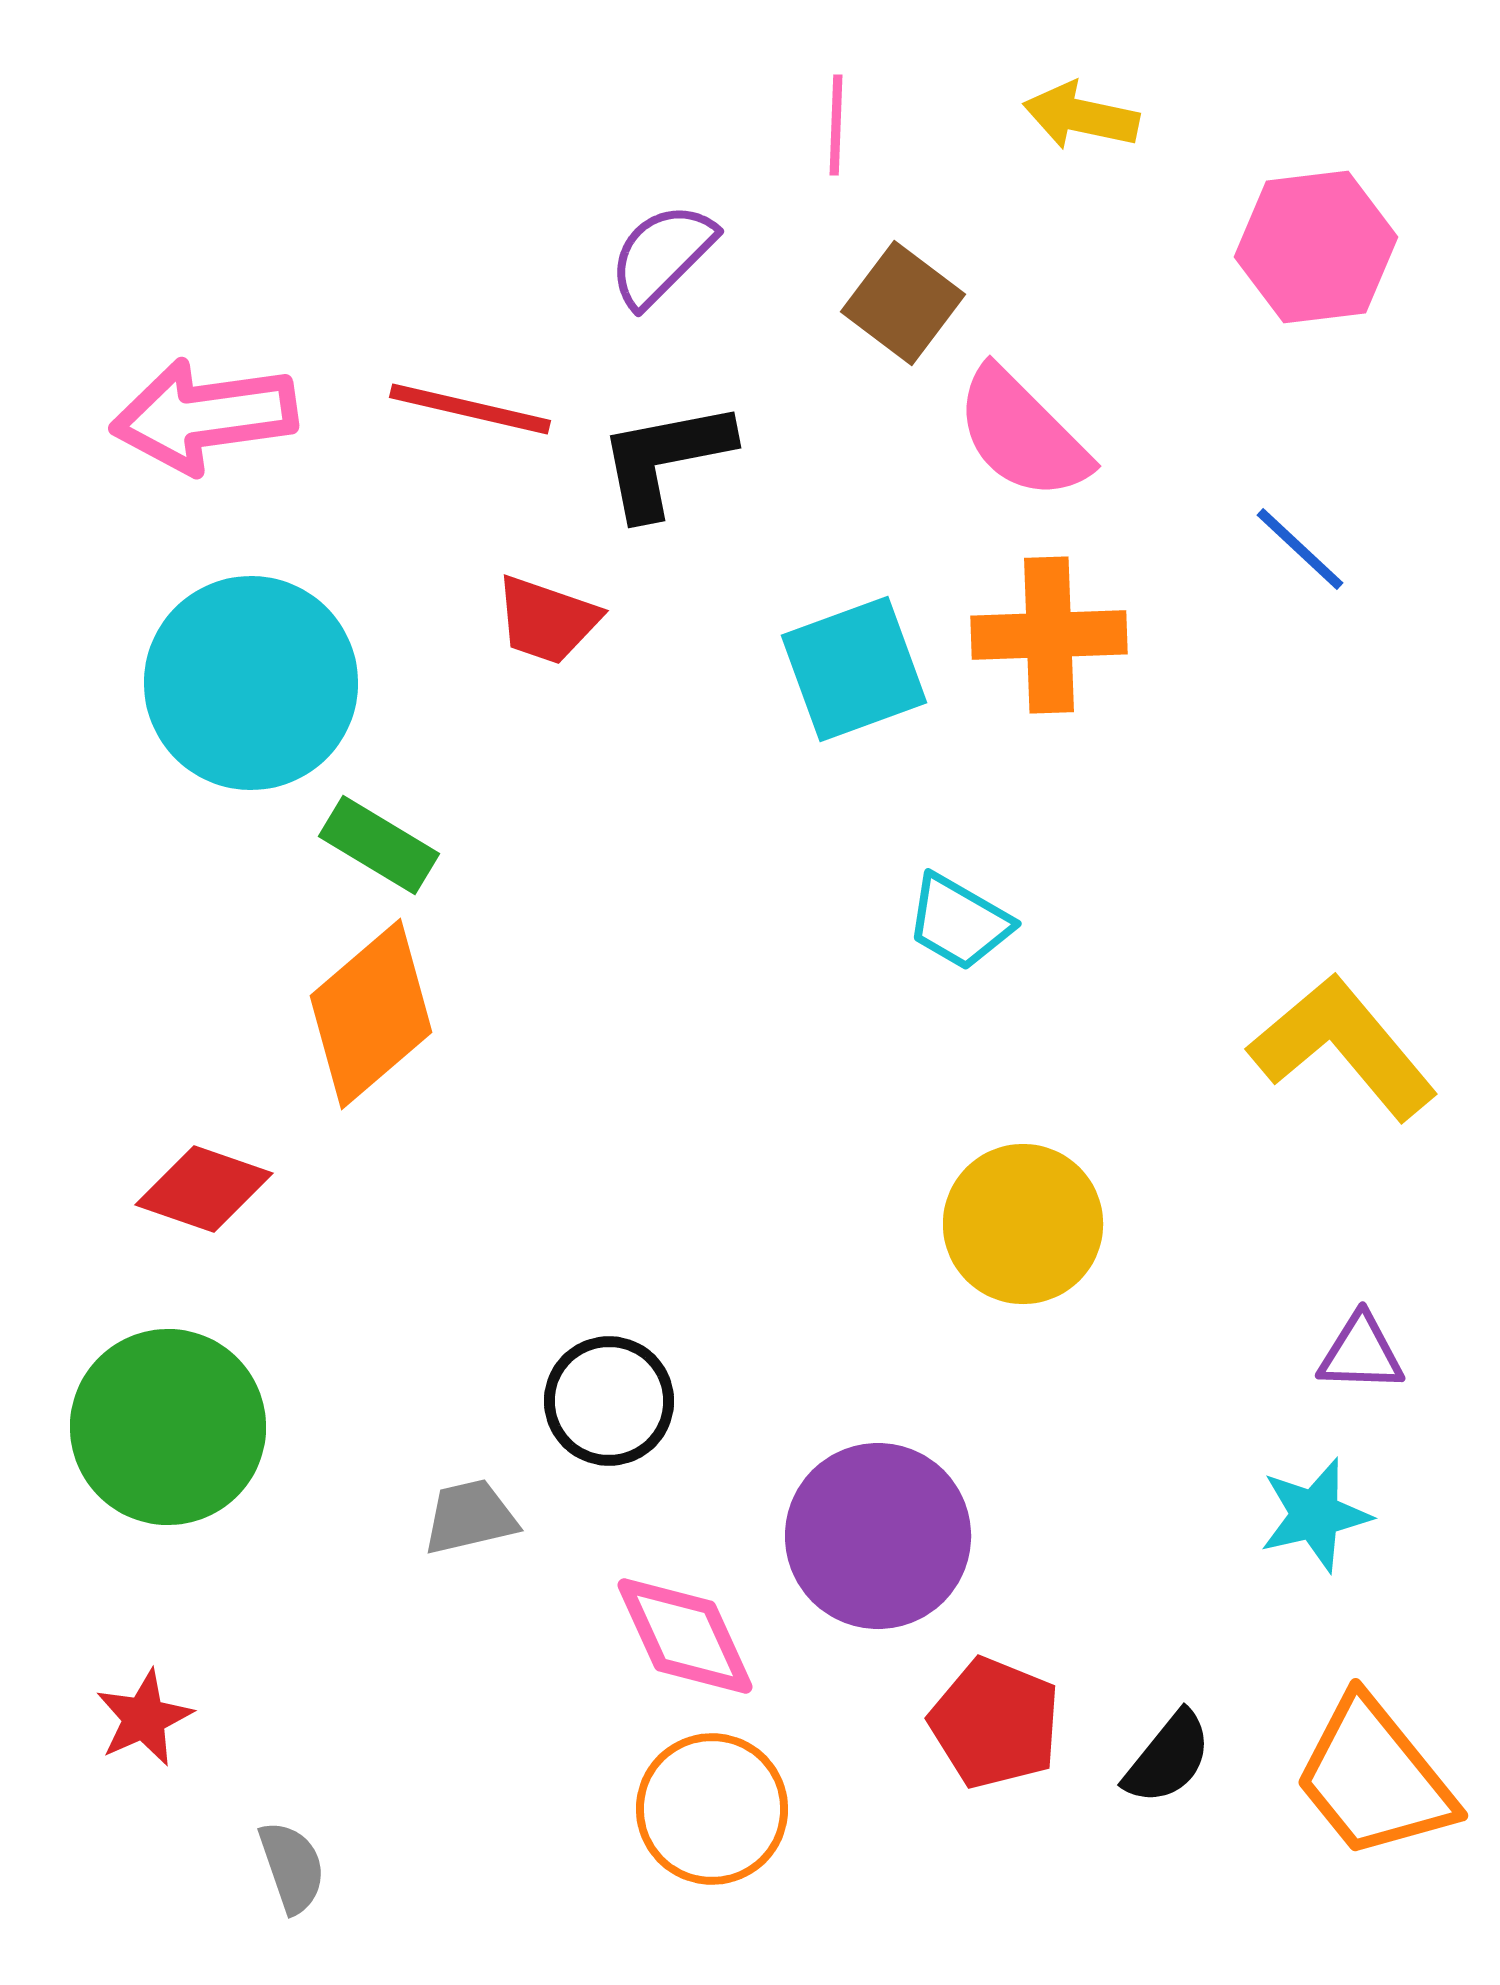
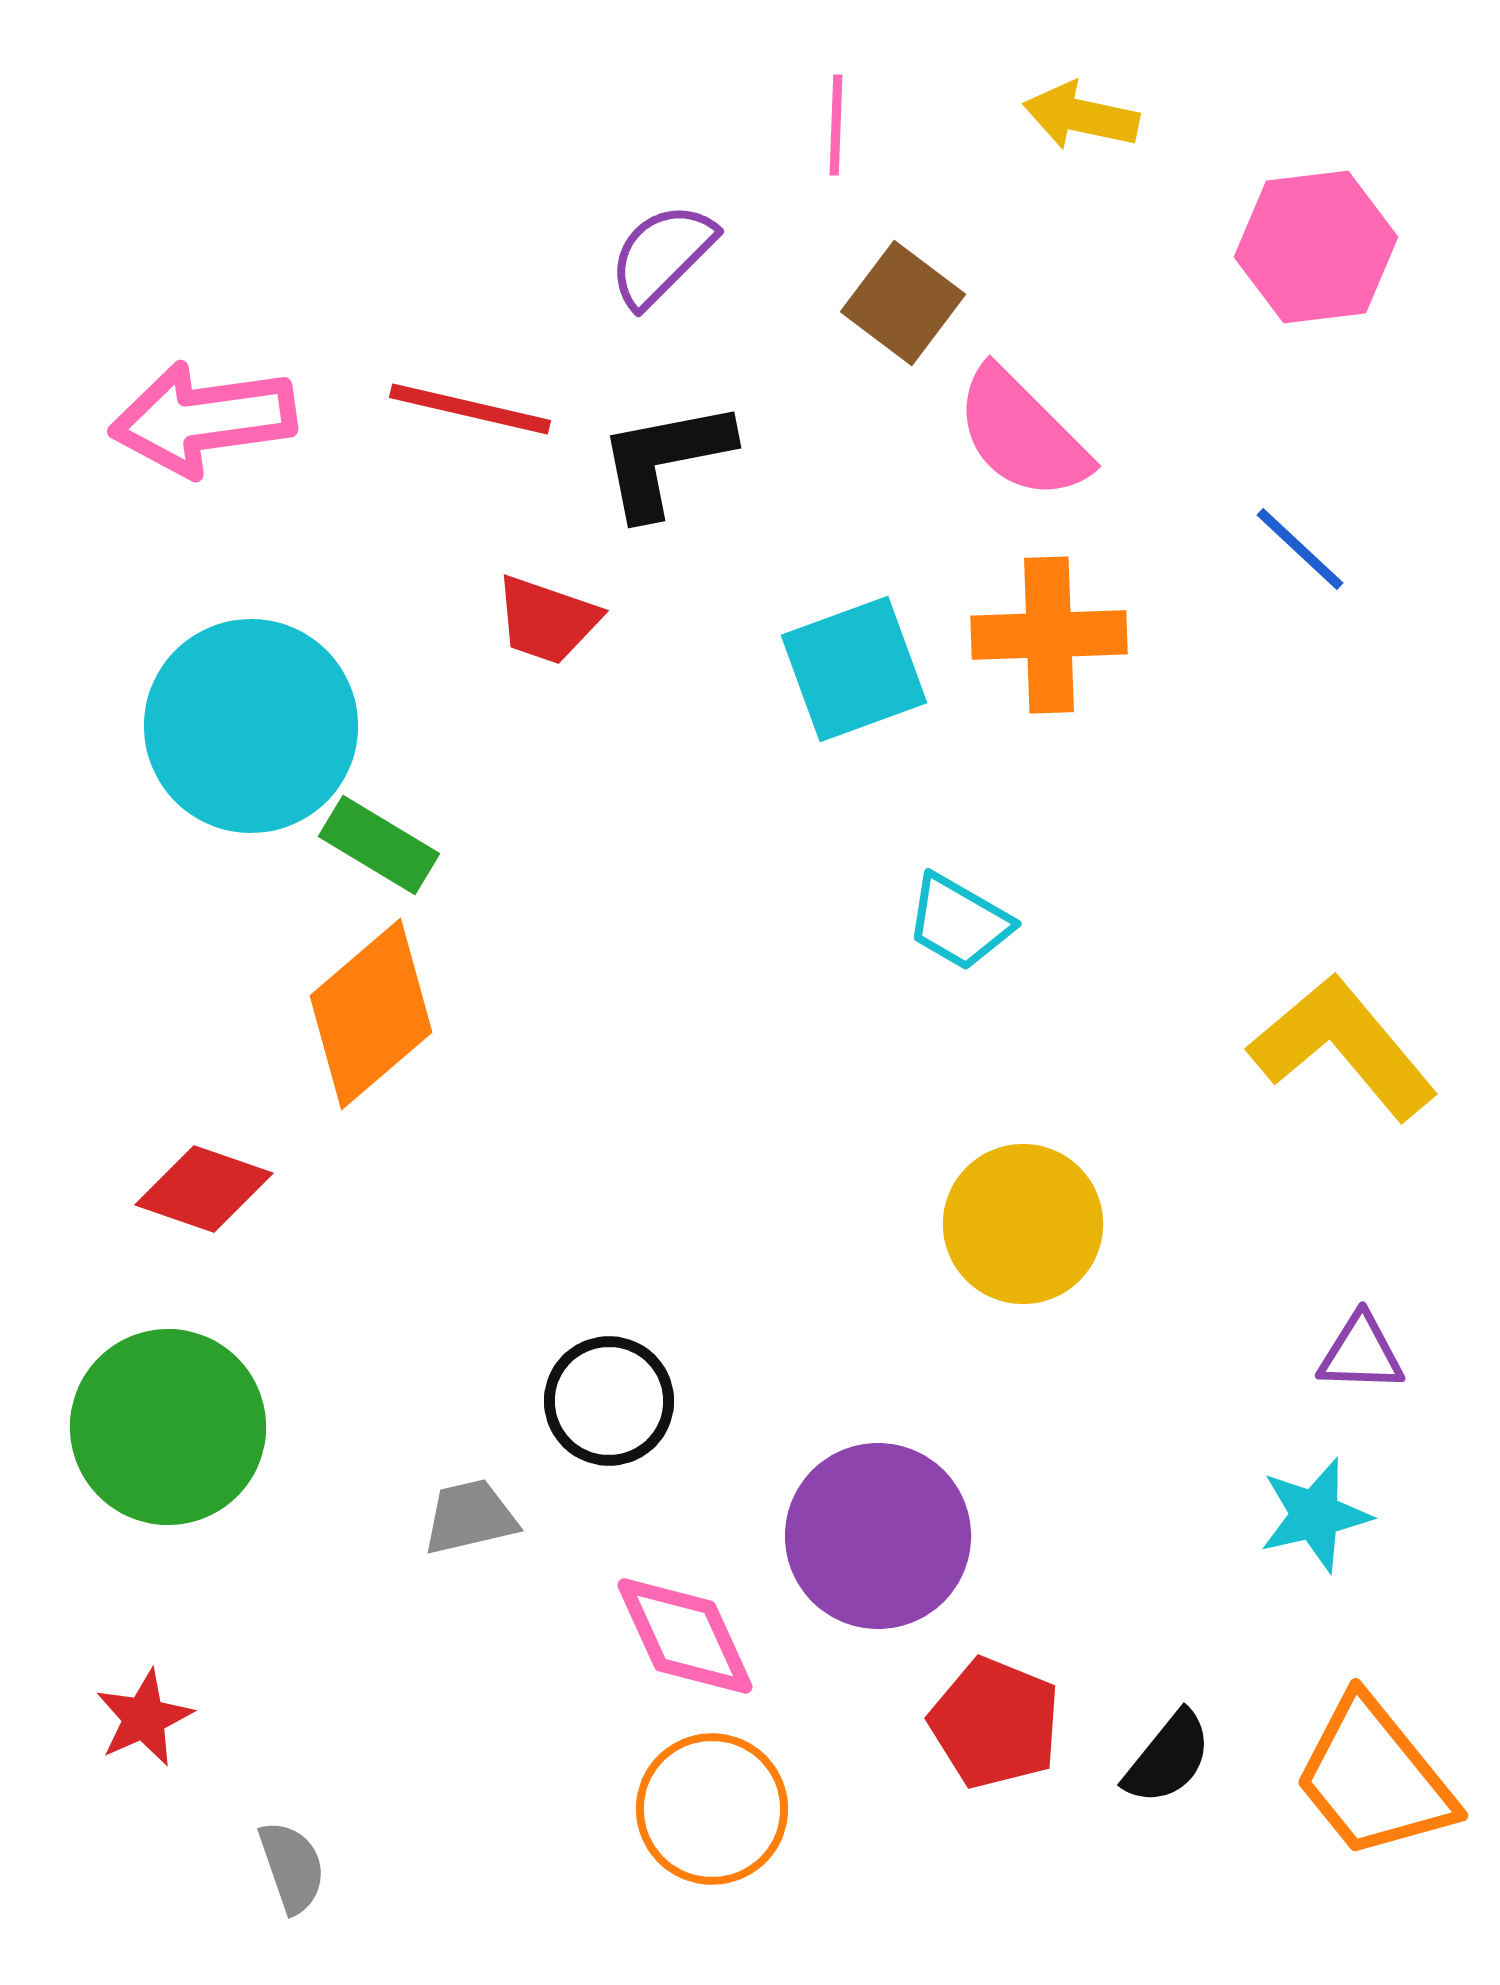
pink arrow: moved 1 px left, 3 px down
cyan circle: moved 43 px down
